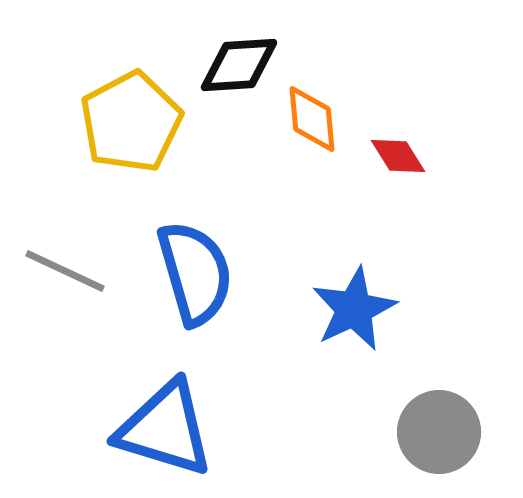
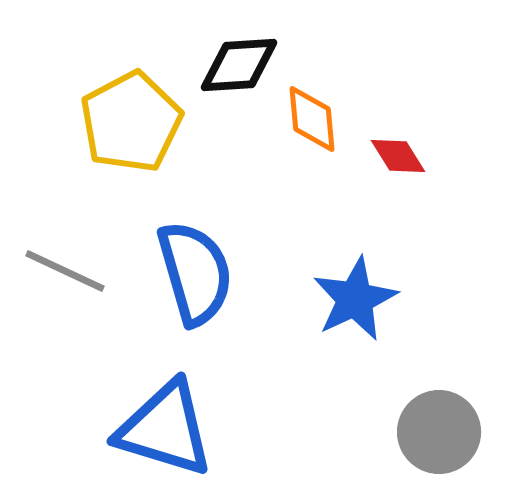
blue star: moved 1 px right, 10 px up
